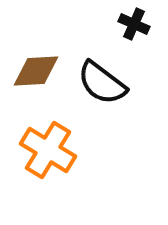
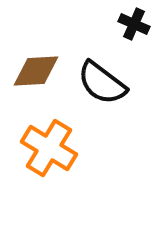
orange cross: moved 1 px right, 2 px up
